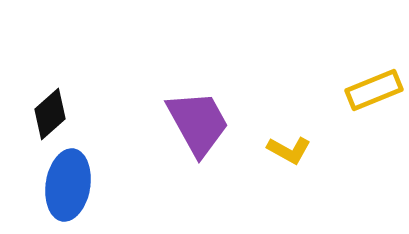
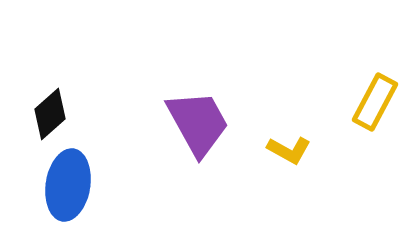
yellow rectangle: moved 1 px right, 12 px down; rotated 40 degrees counterclockwise
